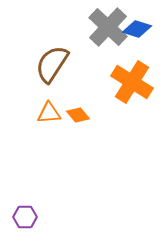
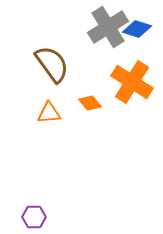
gray cross: rotated 15 degrees clockwise
brown semicircle: rotated 111 degrees clockwise
orange diamond: moved 12 px right, 12 px up
purple hexagon: moved 9 px right
